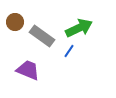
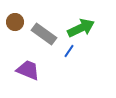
green arrow: moved 2 px right
gray rectangle: moved 2 px right, 2 px up
